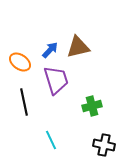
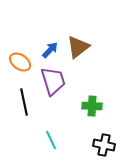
brown triangle: rotated 25 degrees counterclockwise
purple trapezoid: moved 3 px left, 1 px down
green cross: rotated 18 degrees clockwise
